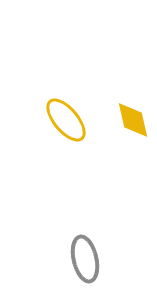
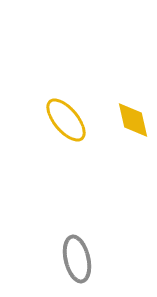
gray ellipse: moved 8 px left
